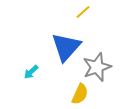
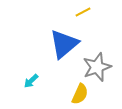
yellow line: rotated 14 degrees clockwise
blue triangle: moved 2 px left, 3 px up; rotated 8 degrees clockwise
cyan arrow: moved 9 px down
